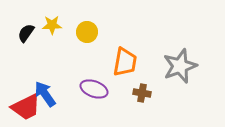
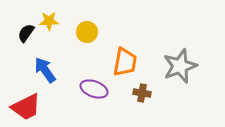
yellow star: moved 3 px left, 4 px up
blue arrow: moved 24 px up
